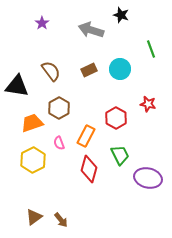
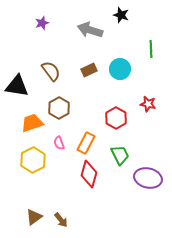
purple star: rotated 16 degrees clockwise
gray arrow: moved 1 px left
green line: rotated 18 degrees clockwise
orange rectangle: moved 7 px down
red diamond: moved 5 px down
